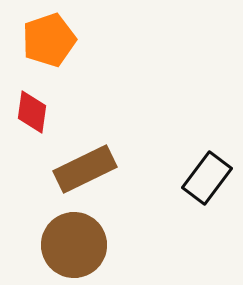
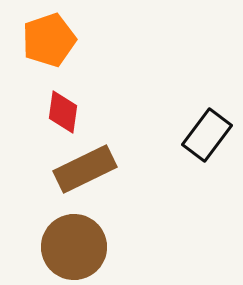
red diamond: moved 31 px right
black rectangle: moved 43 px up
brown circle: moved 2 px down
